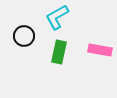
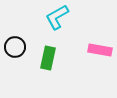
black circle: moved 9 px left, 11 px down
green rectangle: moved 11 px left, 6 px down
